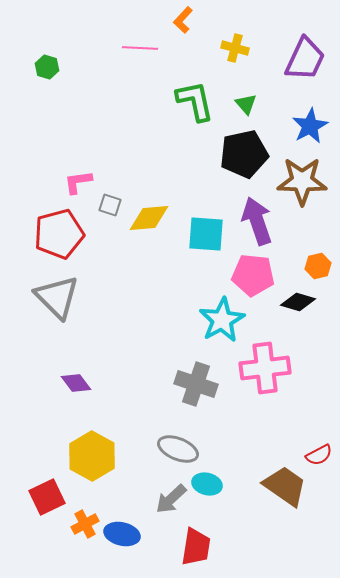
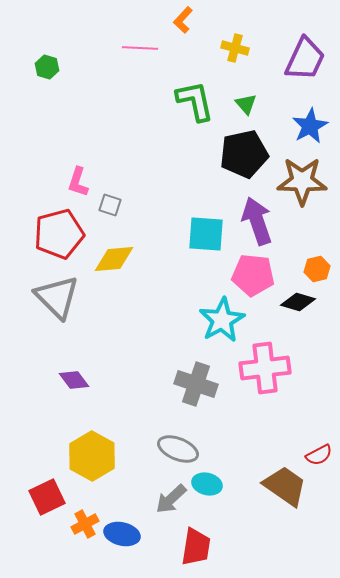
pink L-shape: rotated 64 degrees counterclockwise
yellow diamond: moved 35 px left, 41 px down
orange hexagon: moved 1 px left, 3 px down
purple diamond: moved 2 px left, 3 px up
